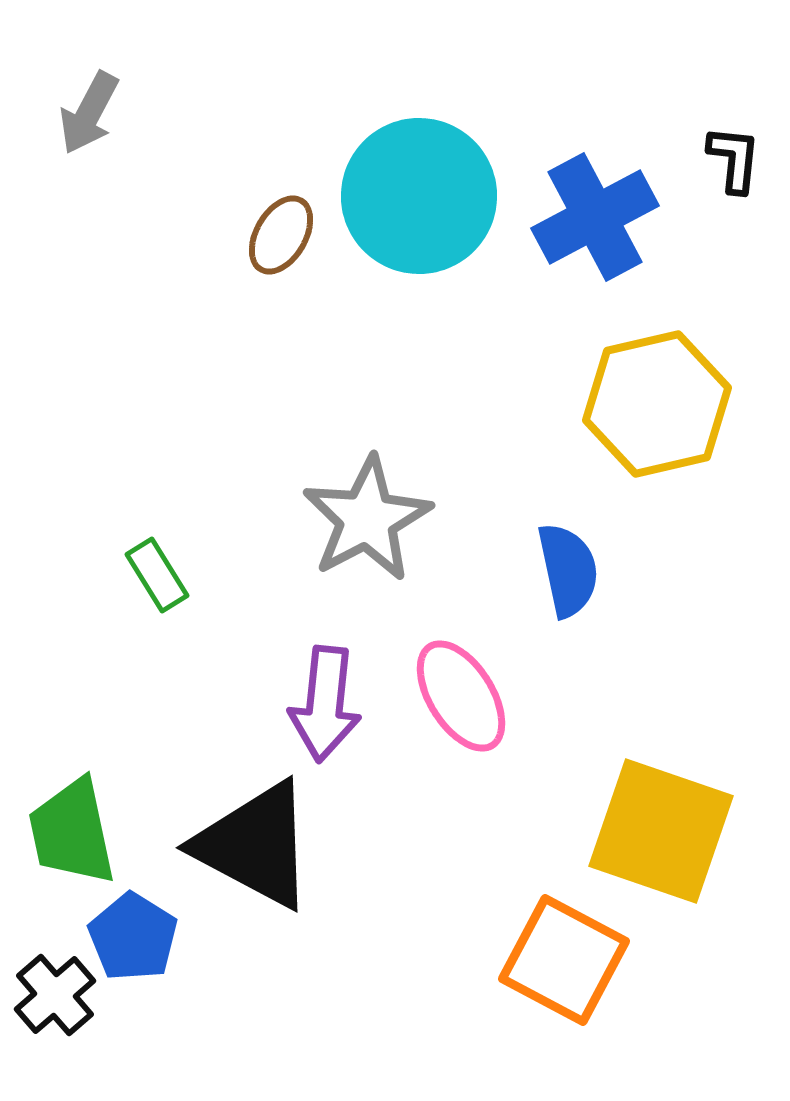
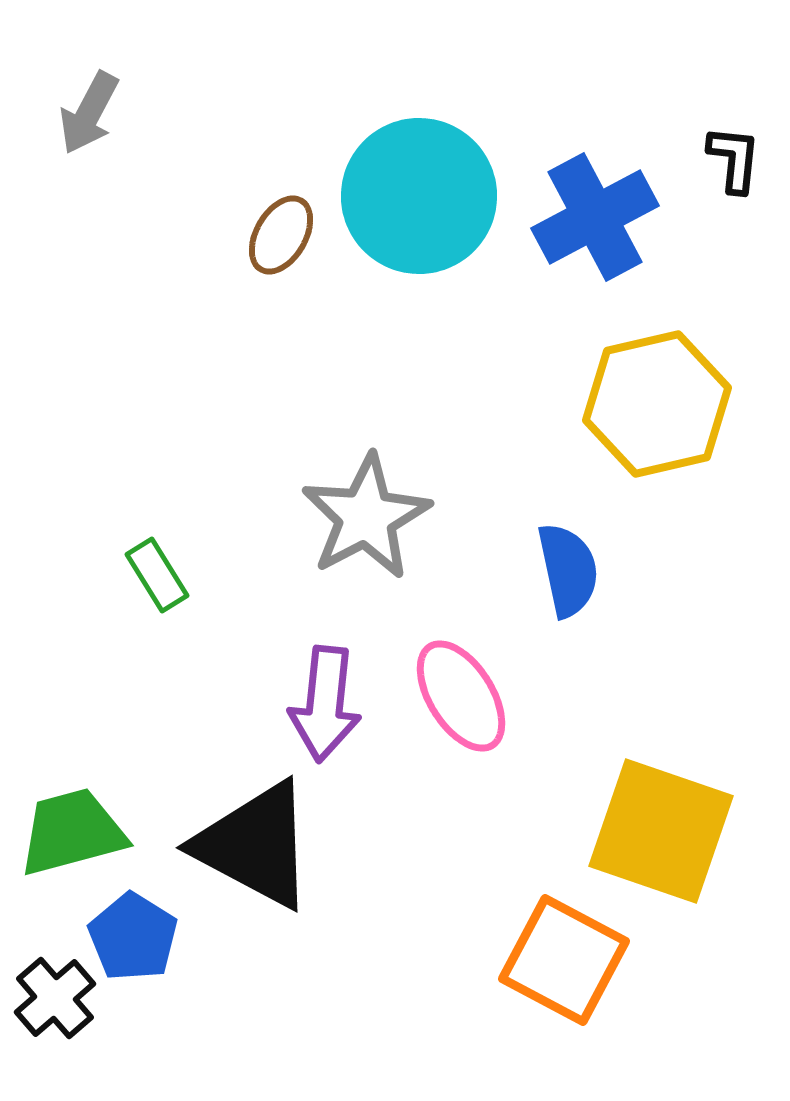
gray star: moved 1 px left, 2 px up
green trapezoid: rotated 87 degrees clockwise
black cross: moved 3 px down
